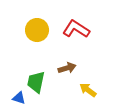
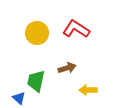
yellow circle: moved 3 px down
green trapezoid: moved 1 px up
yellow arrow: rotated 36 degrees counterclockwise
blue triangle: rotated 24 degrees clockwise
